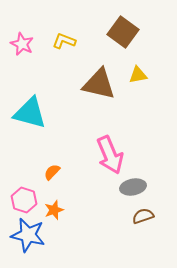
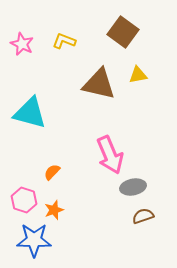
blue star: moved 6 px right, 5 px down; rotated 12 degrees counterclockwise
